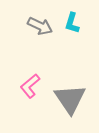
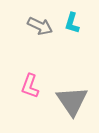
pink L-shape: rotated 30 degrees counterclockwise
gray triangle: moved 2 px right, 2 px down
